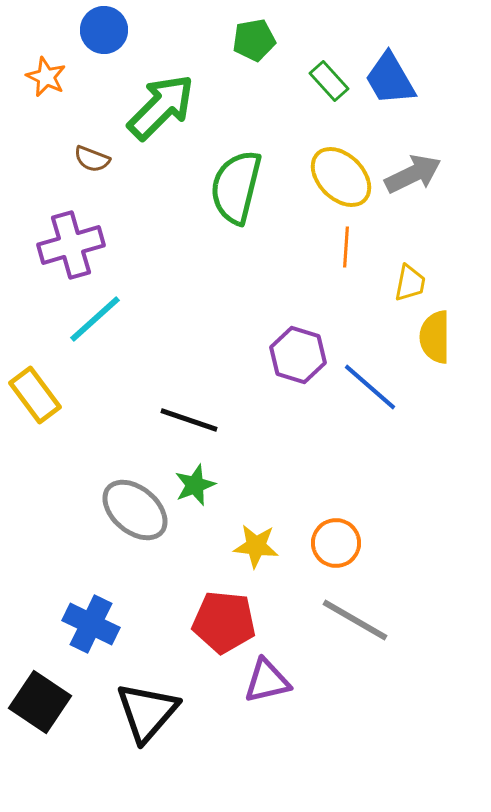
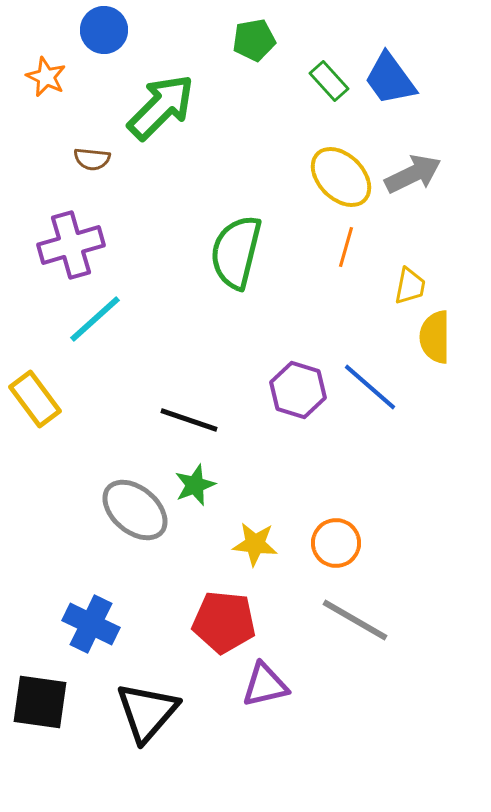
blue trapezoid: rotated 6 degrees counterclockwise
brown semicircle: rotated 15 degrees counterclockwise
green semicircle: moved 65 px down
orange line: rotated 12 degrees clockwise
yellow trapezoid: moved 3 px down
purple hexagon: moved 35 px down
yellow rectangle: moved 4 px down
yellow star: moved 1 px left, 2 px up
purple triangle: moved 2 px left, 4 px down
black square: rotated 26 degrees counterclockwise
